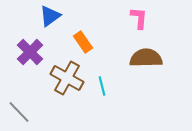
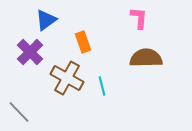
blue triangle: moved 4 px left, 4 px down
orange rectangle: rotated 15 degrees clockwise
